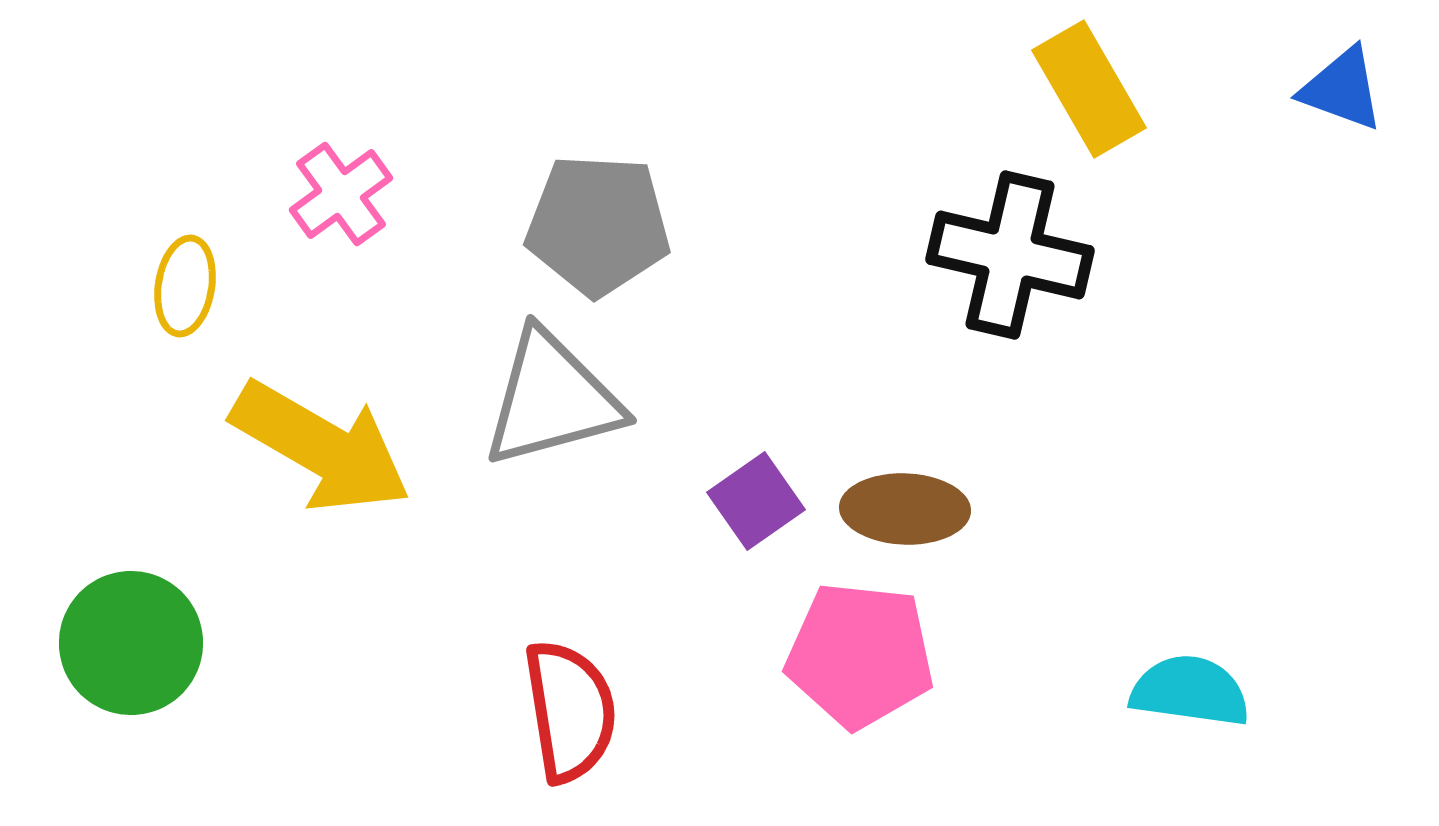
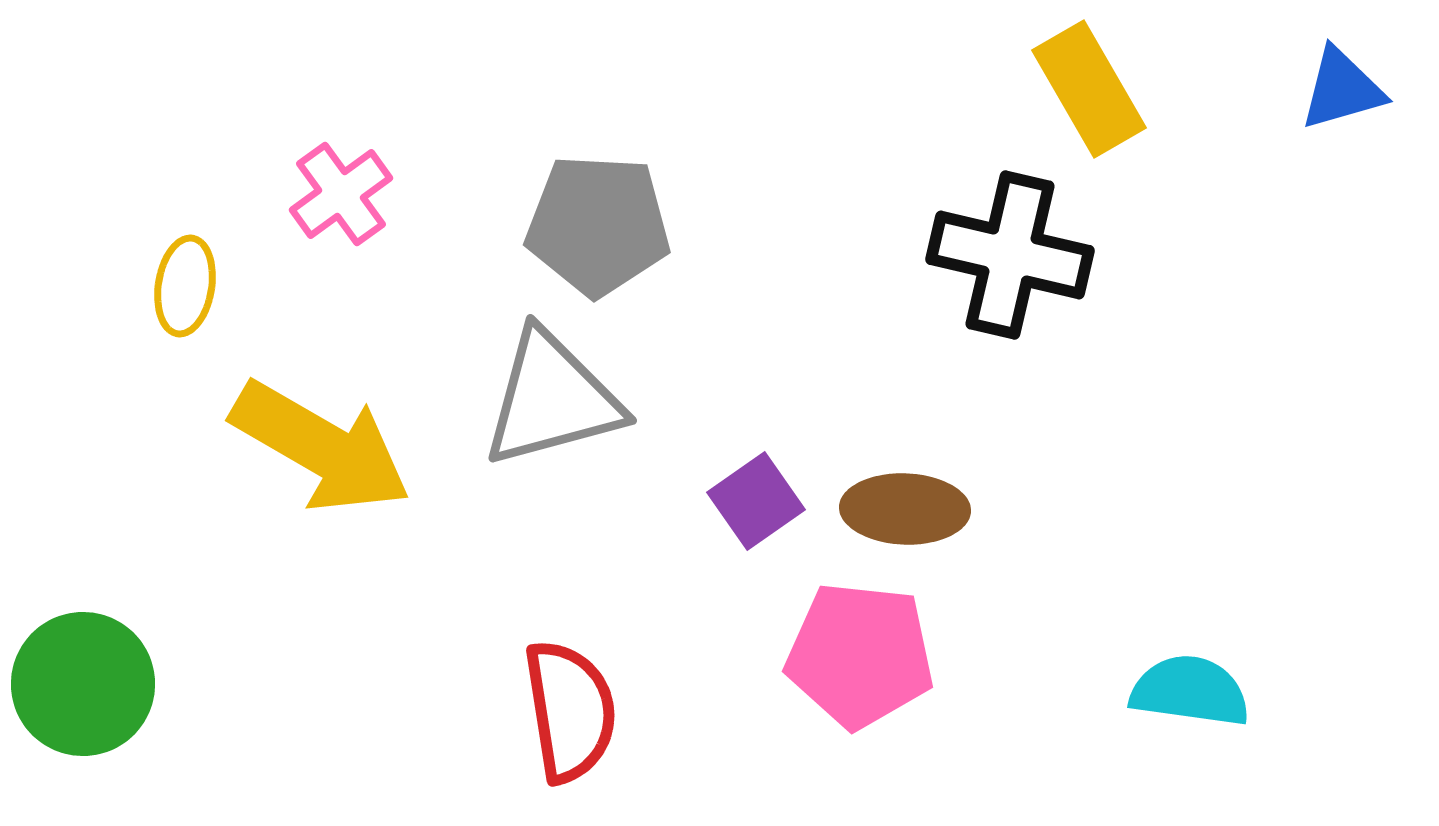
blue triangle: rotated 36 degrees counterclockwise
green circle: moved 48 px left, 41 px down
